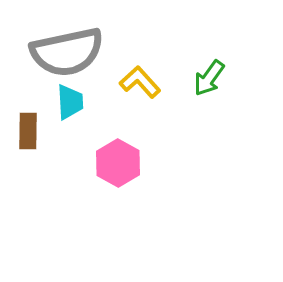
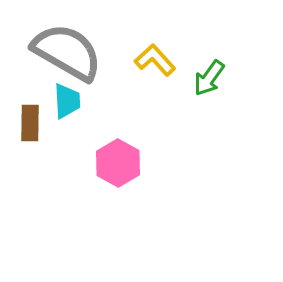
gray semicircle: rotated 138 degrees counterclockwise
yellow L-shape: moved 15 px right, 22 px up
cyan trapezoid: moved 3 px left, 1 px up
brown rectangle: moved 2 px right, 8 px up
